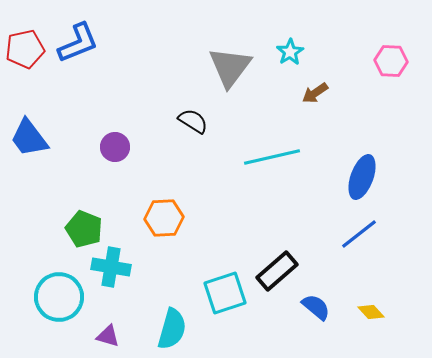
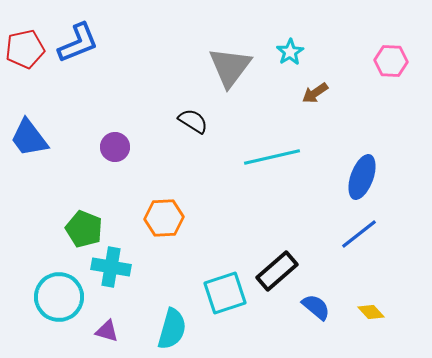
purple triangle: moved 1 px left, 5 px up
